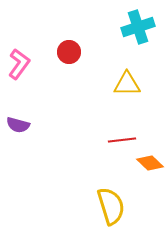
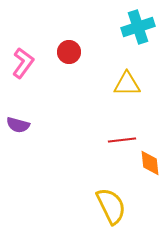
pink L-shape: moved 4 px right, 1 px up
orange diamond: rotated 40 degrees clockwise
yellow semicircle: rotated 9 degrees counterclockwise
